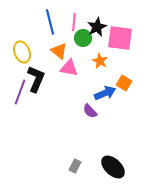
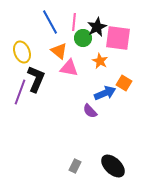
blue line: rotated 15 degrees counterclockwise
pink square: moved 2 px left
black ellipse: moved 1 px up
